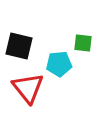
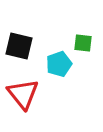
cyan pentagon: rotated 15 degrees counterclockwise
red triangle: moved 5 px left, 6 px down
